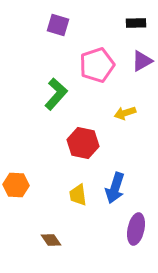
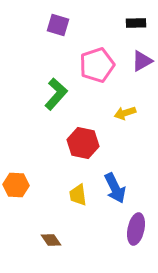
blue arrow: rotated 44 degrees counterclockwise
